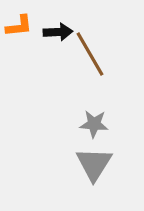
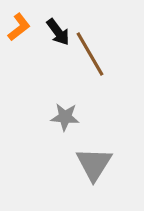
orange L-shape: moved 1 px down; rotated 32 degrees counterclockwise
black arrow: rotated 56 degrees clockwise
gray star: moved 29 px left, 7 px up
